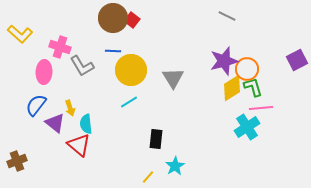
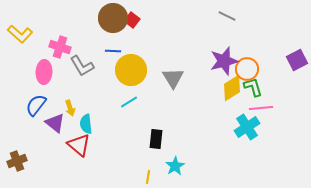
yellow line: rotated 32 degrees counterclockwise
